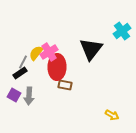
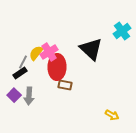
black triangle: rotated 25 degrees counterclockwise
purple square: rotated 16 degrees clockwise
